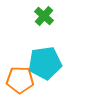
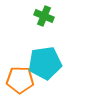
green cross: rotated 18 degrees counterclockwise
